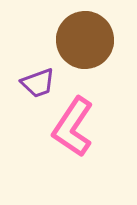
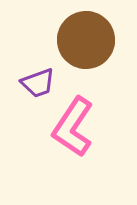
brown circle: moved 1 px right
